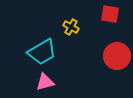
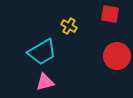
yellow cross: moved 2 px left, 1 px up
